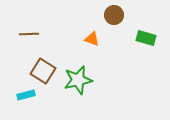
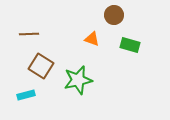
green rectangle: moved 16 px left, 7 px down
brown square: moved 2 px left, 5 px up
